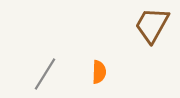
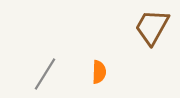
brown trapezoid: moved 2 px down
